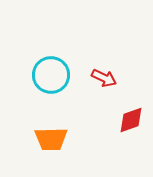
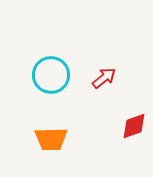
red arrow: rotated 65 degrees counterclockwise
red diamond: moved 3 px right, 6 px down
